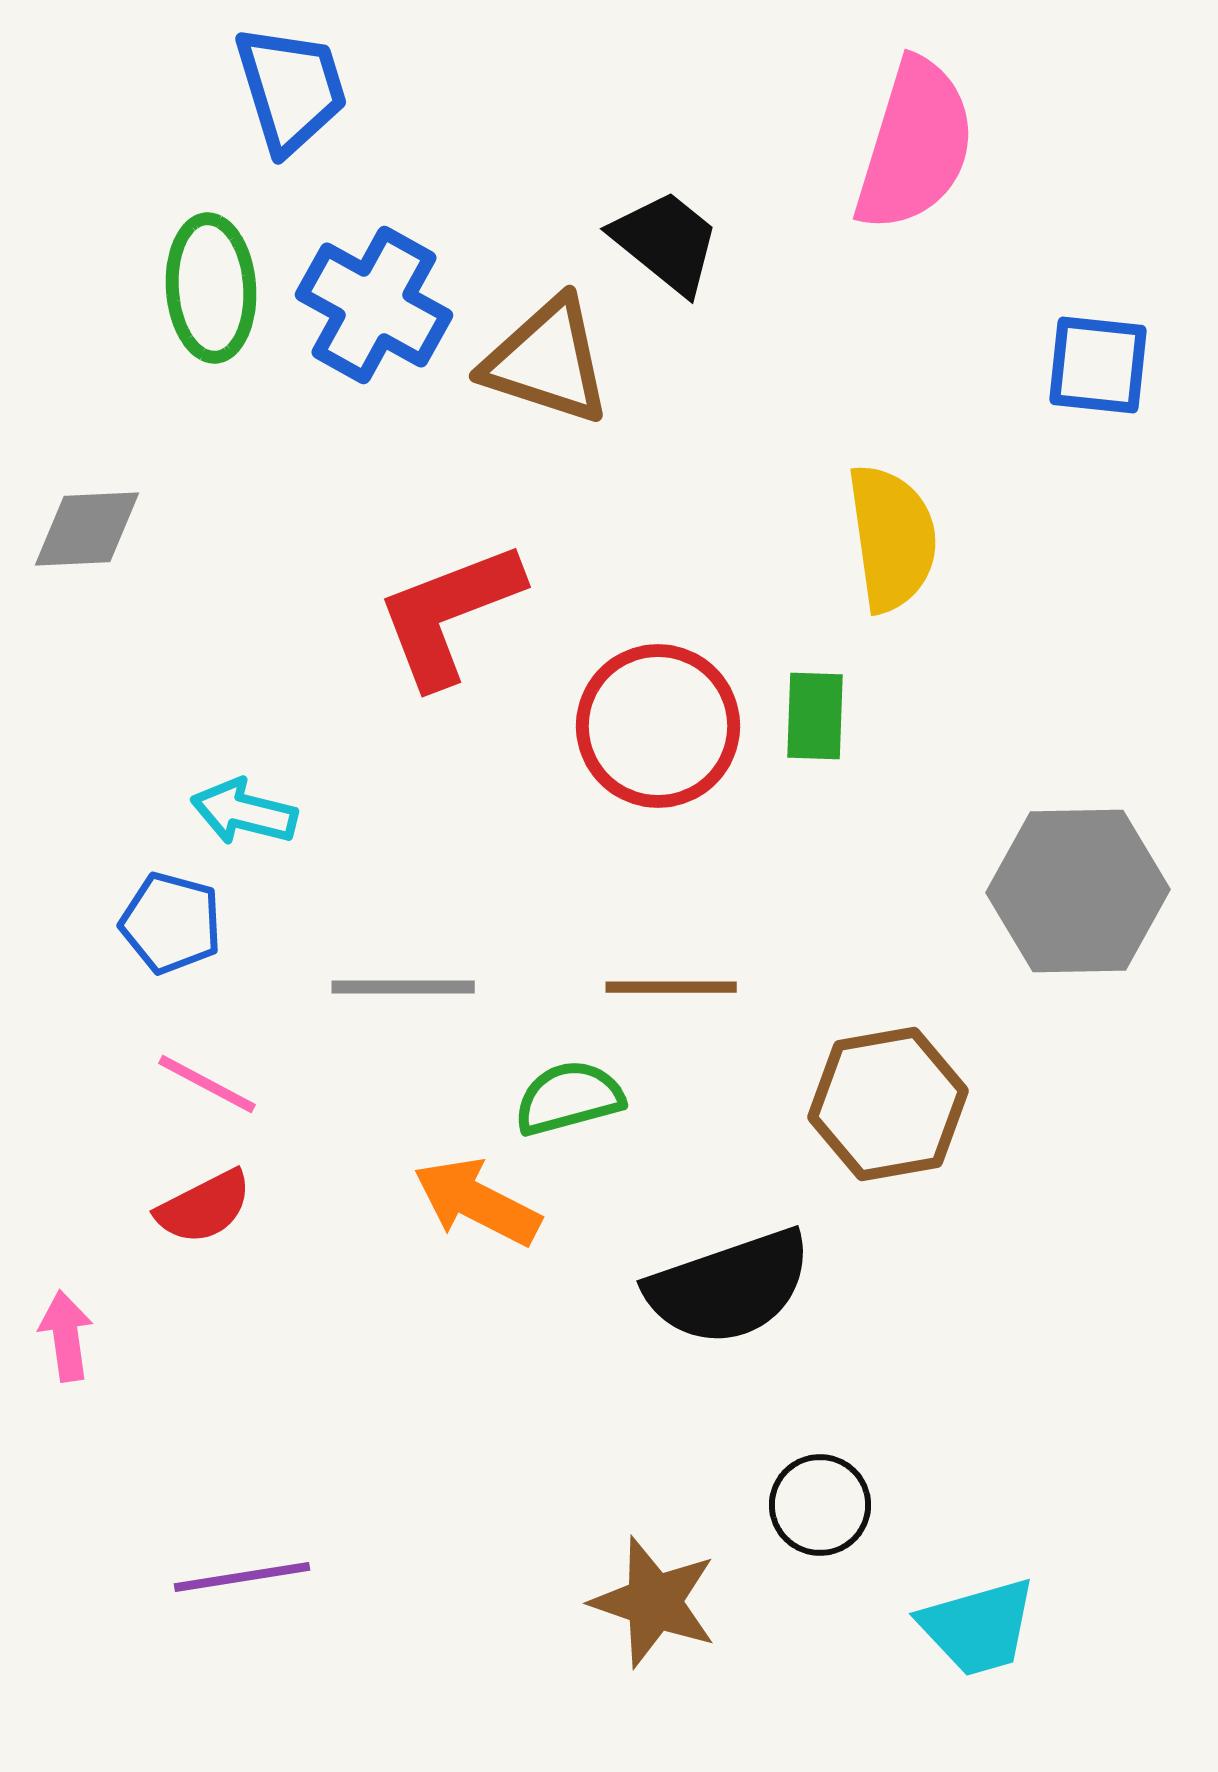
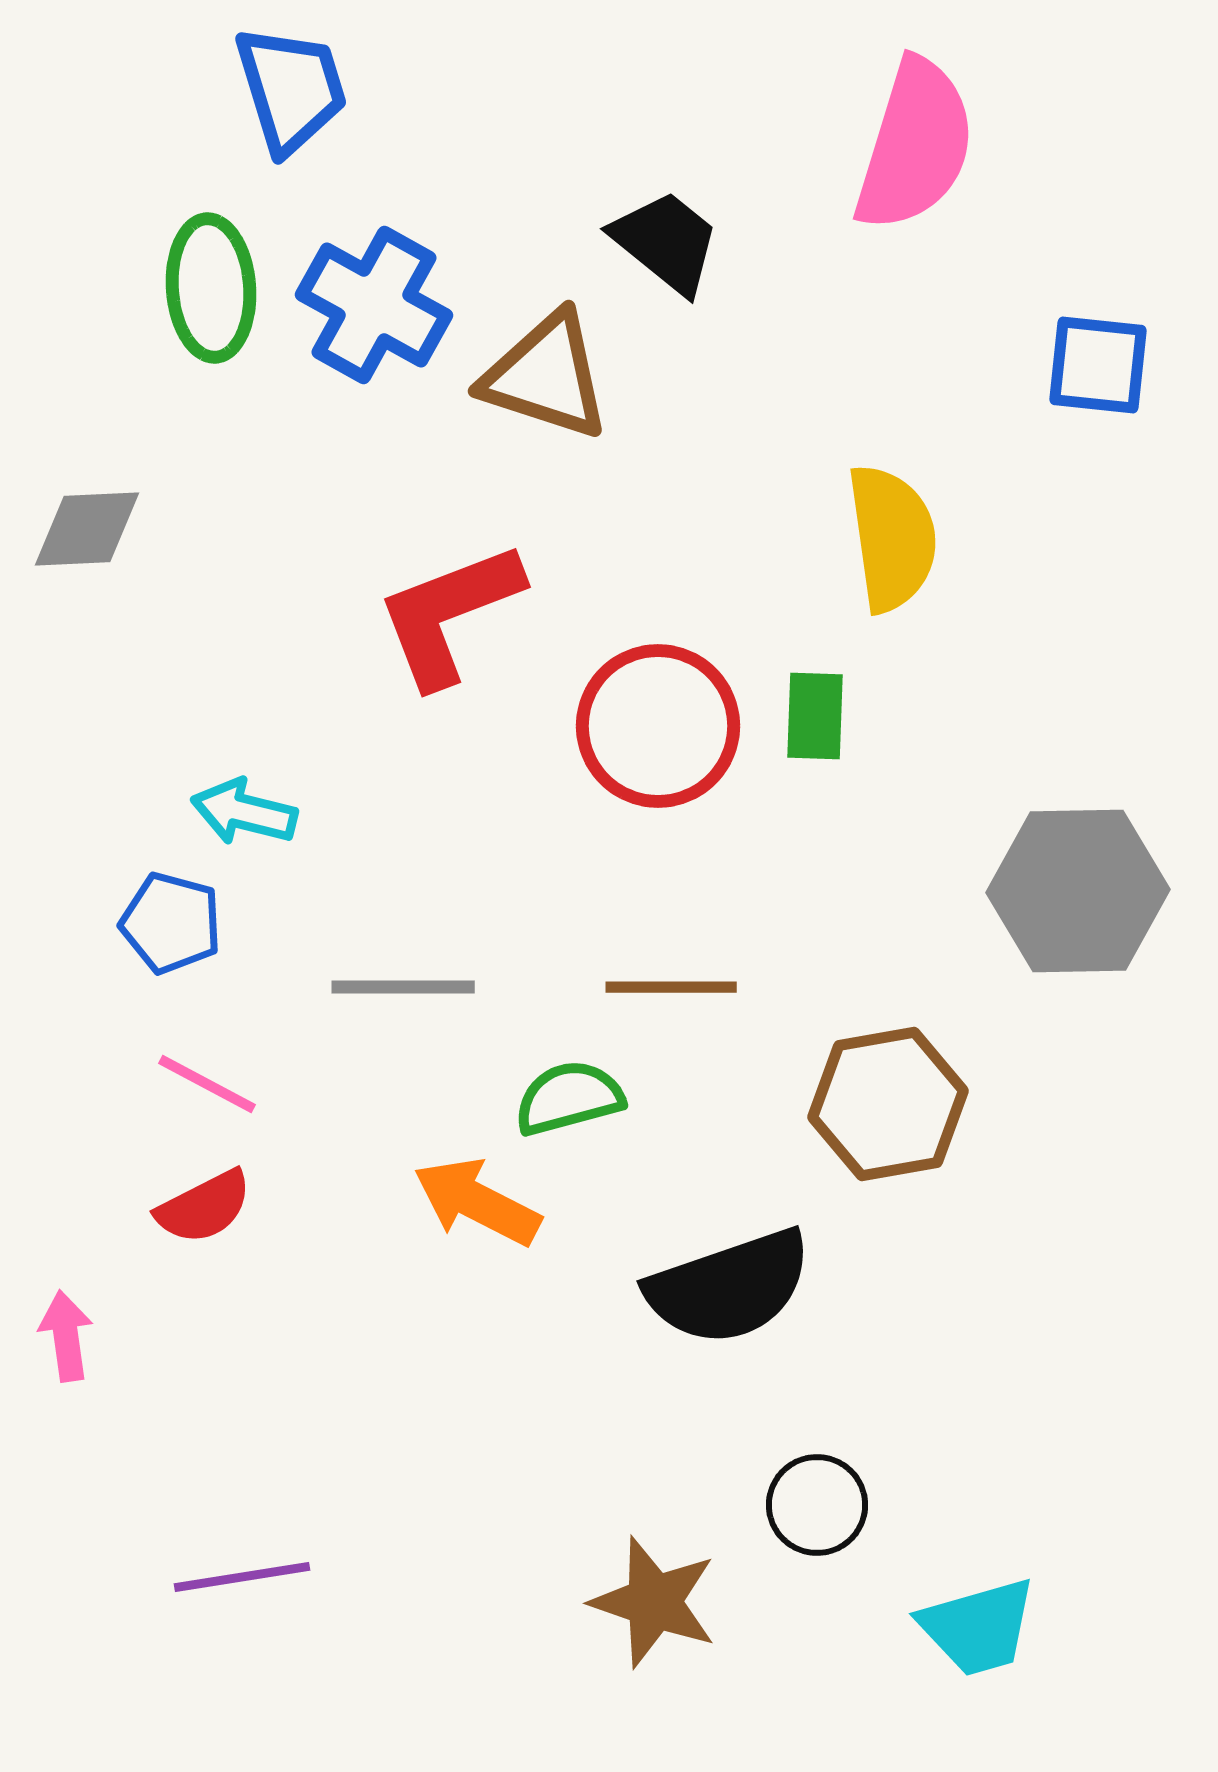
brown triangle: moved 1 px left, 15 px down
black circle: moved 3 px left
